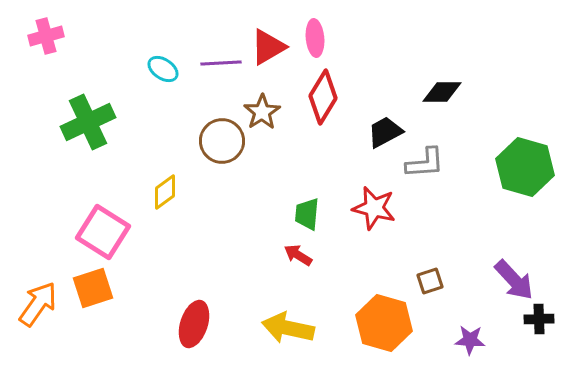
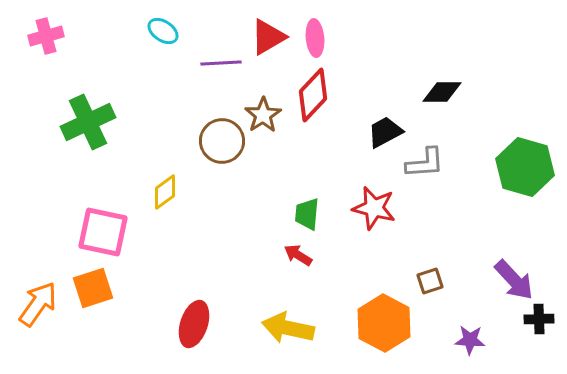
red triangle: moved 10 px up
cyan ellipse: moved 38 px up
red diamond: moved 10 px left, 2 px up; rotated 12 degrees clockwise
brown star: moved 1 px right, 3 px down
pink square: rotated 20 degrees counterclockwise
orange hexagon: rotated 12 degrees clockwise
